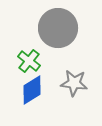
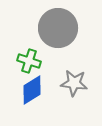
green cross: rotated 20 degrees counterclockwise
